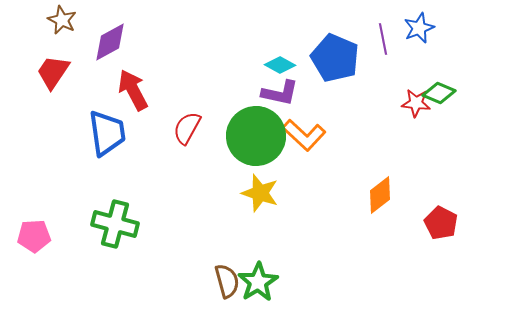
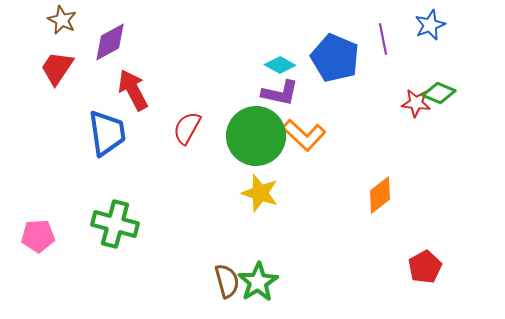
blue star: moved 11 px right, 3 px up
red trapezoid: moved 4 px right, 4 px up
red pentagon: moved 16 px left, 44 px down; rotated 16 degrees clockwise
pink pentagon: moved 4 px right
